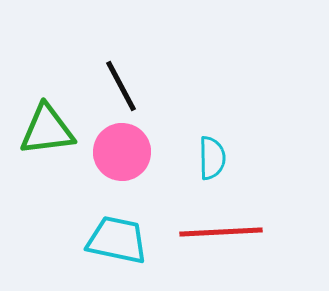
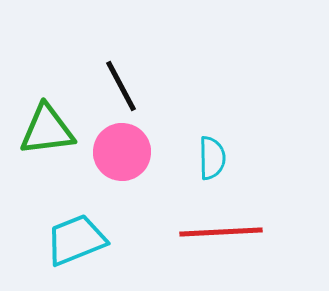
cyan trapezoid: moved 41 px left; rotated 34 degrees counterclockwise
